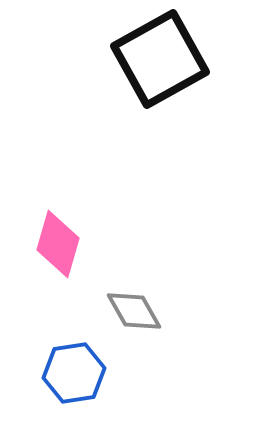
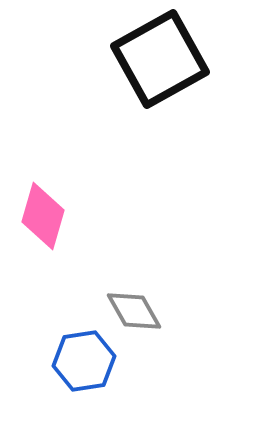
pink diamond: moved 15 px left, 28 px up
blue hexagon: moved 10 px right, 12 px up
